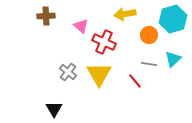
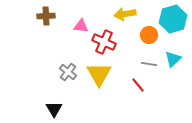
pink triangle: rotated 35 degrees counterclockwise
red line: moved 3 px right, 4 px down
